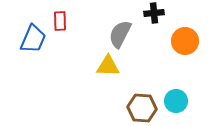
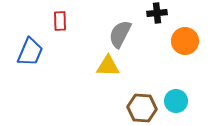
black cross: moved 3 px right
blue trapezoid: moved 3 px left, 13 px down
